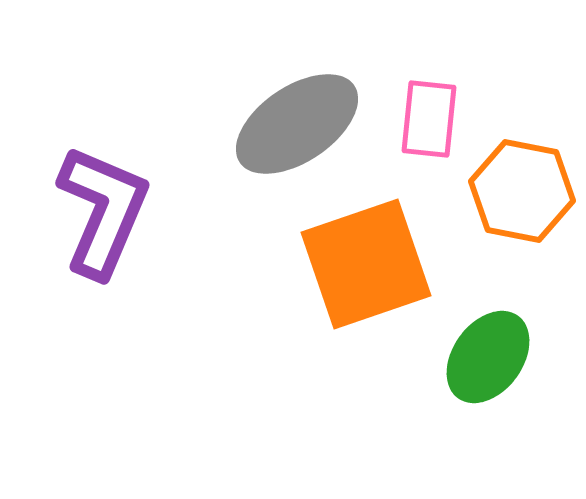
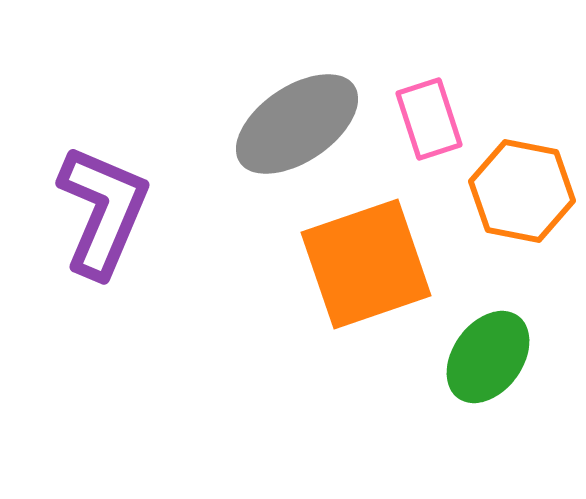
pink rectangle: rotated 24 degrees counterclockwise
